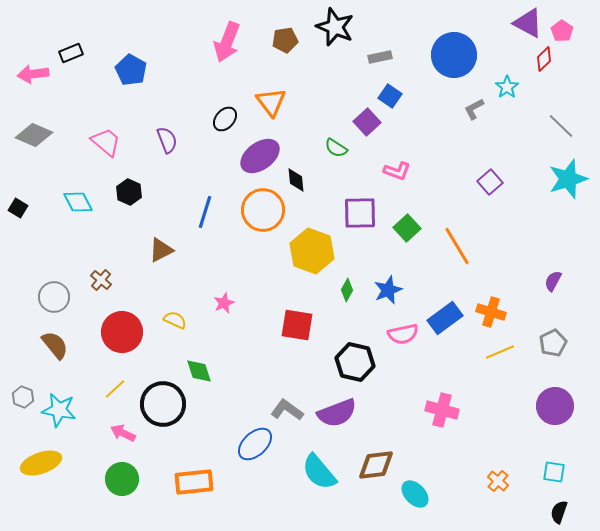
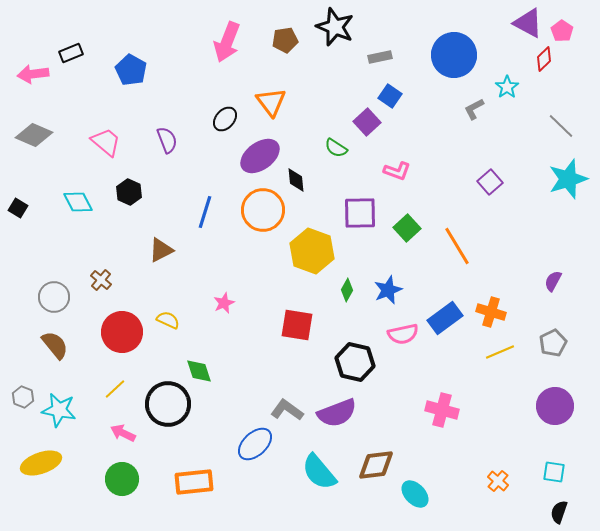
yellow semicircle at (175, 320): moved 7 px left
black circle at (163, 404): moved 5 px right
